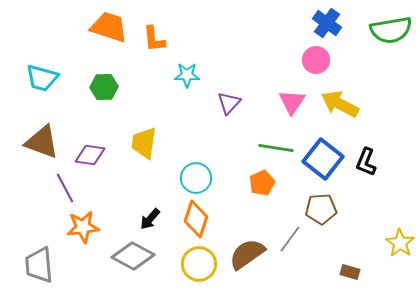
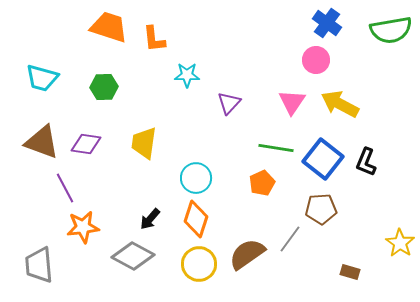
purple diamond: moved 4 px left, 11 px up
